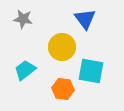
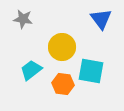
blue triangle: moved 16 px right
cyan trapezoid: moved 6 px right
orange hexagon: moved 5 px up
